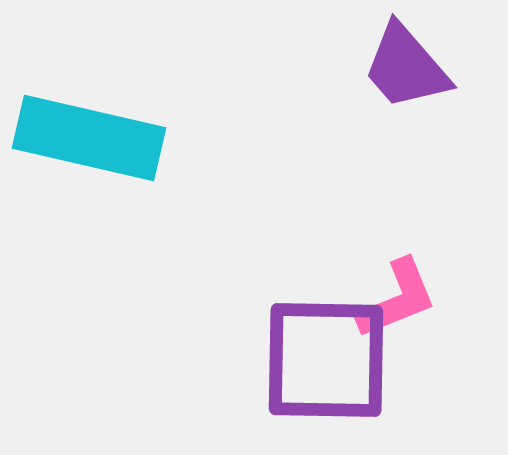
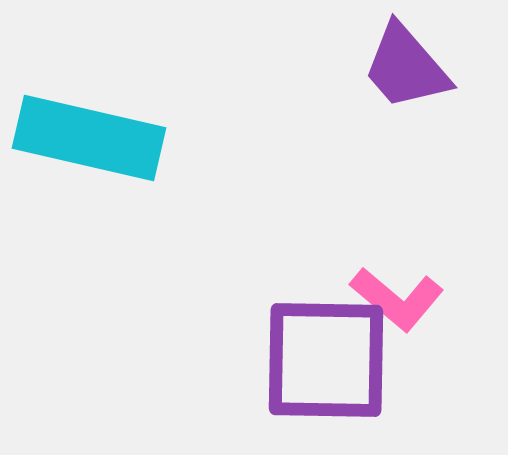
pink L-shape: rotated 62 degrees clockwise
